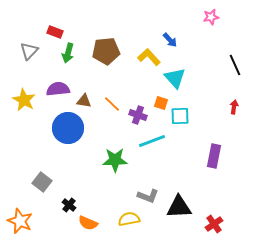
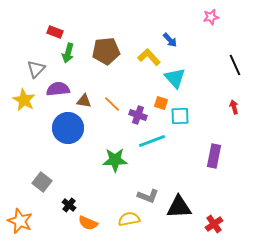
gray triangle: moved 7 px right, 18 px down
red arrow: rotated 24 degrees counterclockwise
